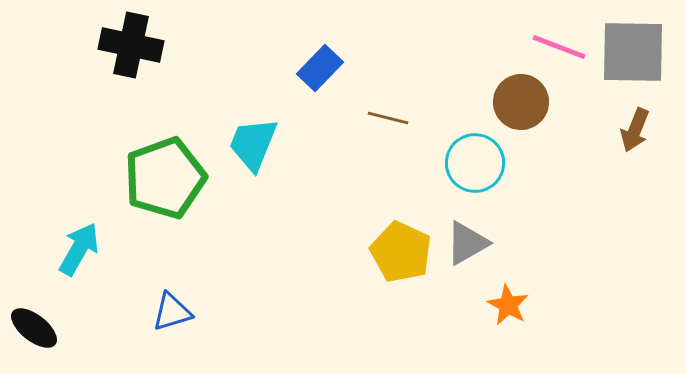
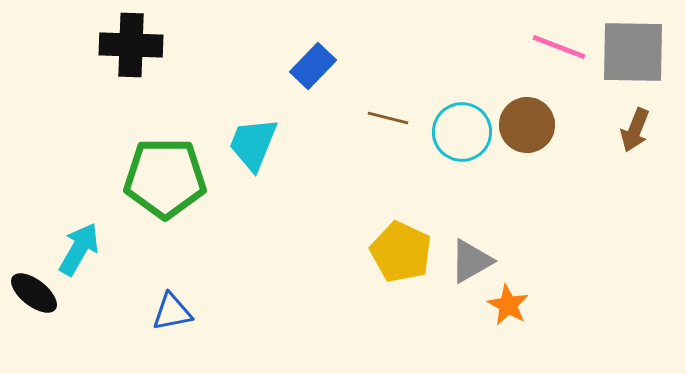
black cross: rotated 10 degrees counterclockwise
blue rectangle: moved 7 px left, 2 px up
brown circle: moved 6 px right, 23 px down
cyan circle: moved 13 px left, 31 px up
green pentagon: rotated 20 degrees clockwise
gray triangle: moved 4 px right, 18 px down
blue triangle: rotated 6 degrees clockwise
black ellipse: moved 35 px up
